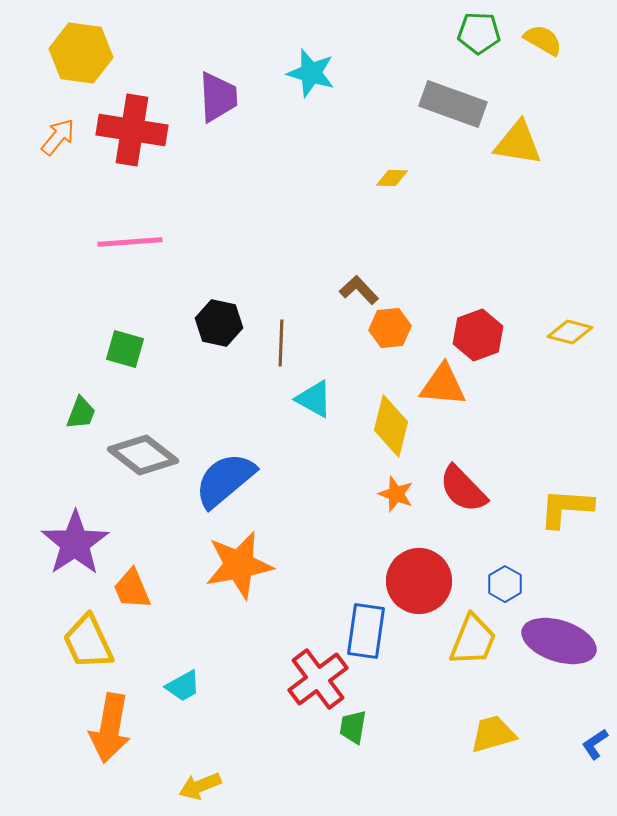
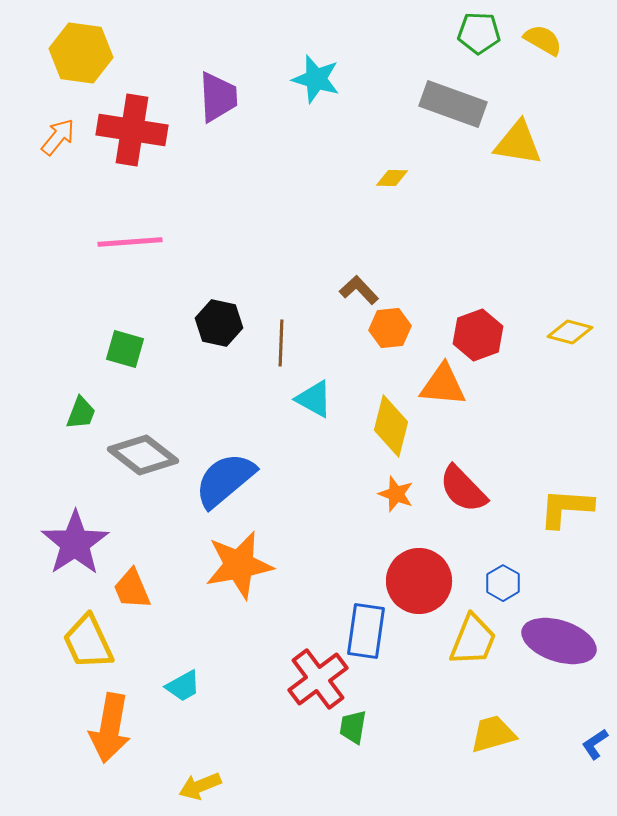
cyan star at (311, 73): moved 5 px right, 6 px down
blue hexagon at (505, 584): moved 2 px left, 1 px up
